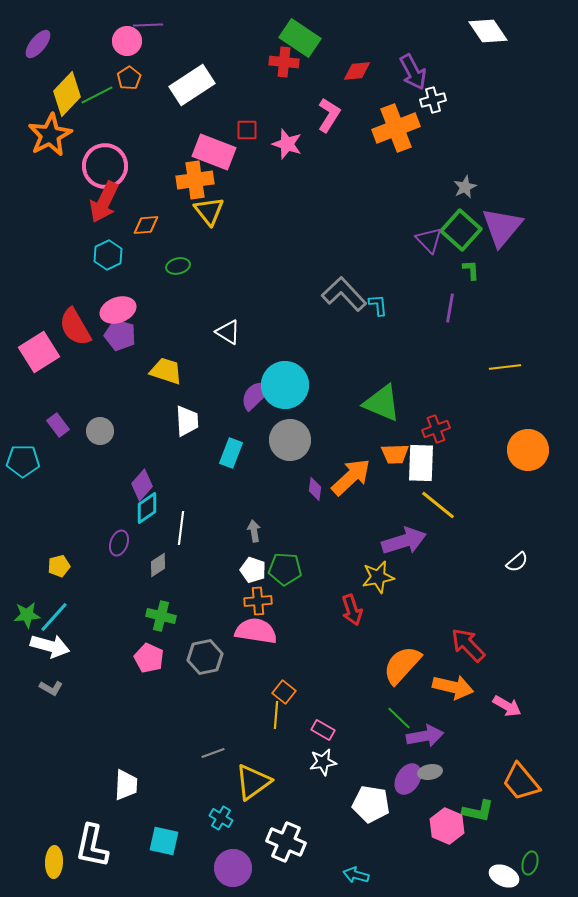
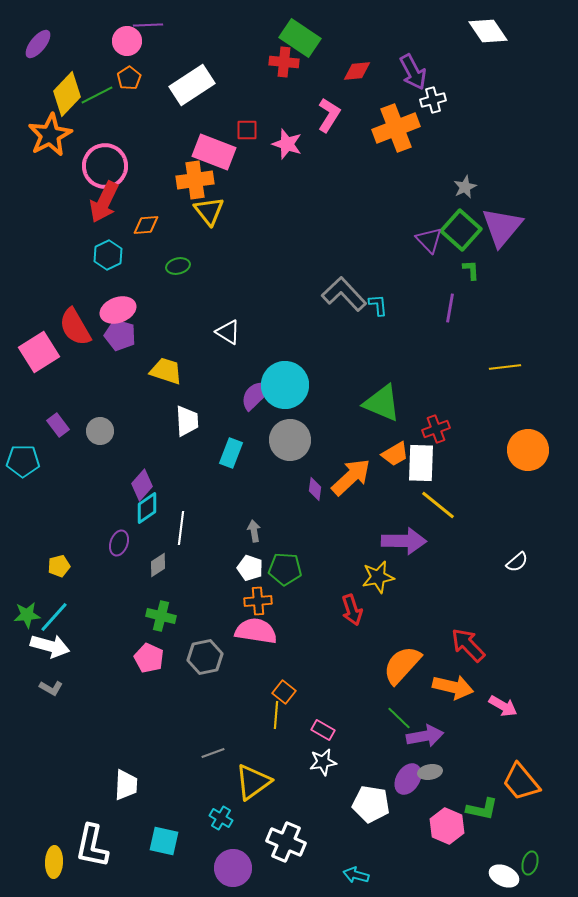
orange trapezoid at (395, 454): rotated 28 degrees counterclockwise
purple arrow at (404, 541): rotated 18 degrees clockwise
white pentagon at (253, 570): moved 3 px left, 2 px up
pink arrow at (507, 706): moved 4 px left
green L-shape at (478, 811): moved 4 px right, 2 px up
